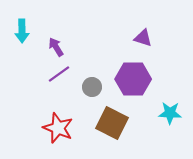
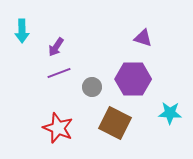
purple arrow: rotated 114 degrees counterclockwise
purple line: moved 1 px up; rotated 15 degrees clockwise
brown square: moved 3 px right
